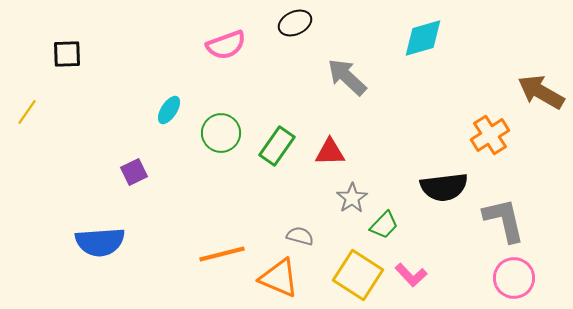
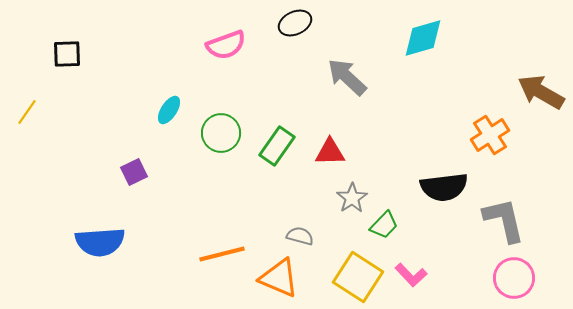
yellow square: moved 2 px down
